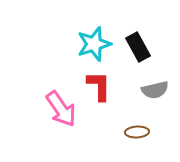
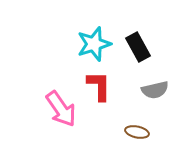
brown ellipse: rotated 15 degrees clockwise
